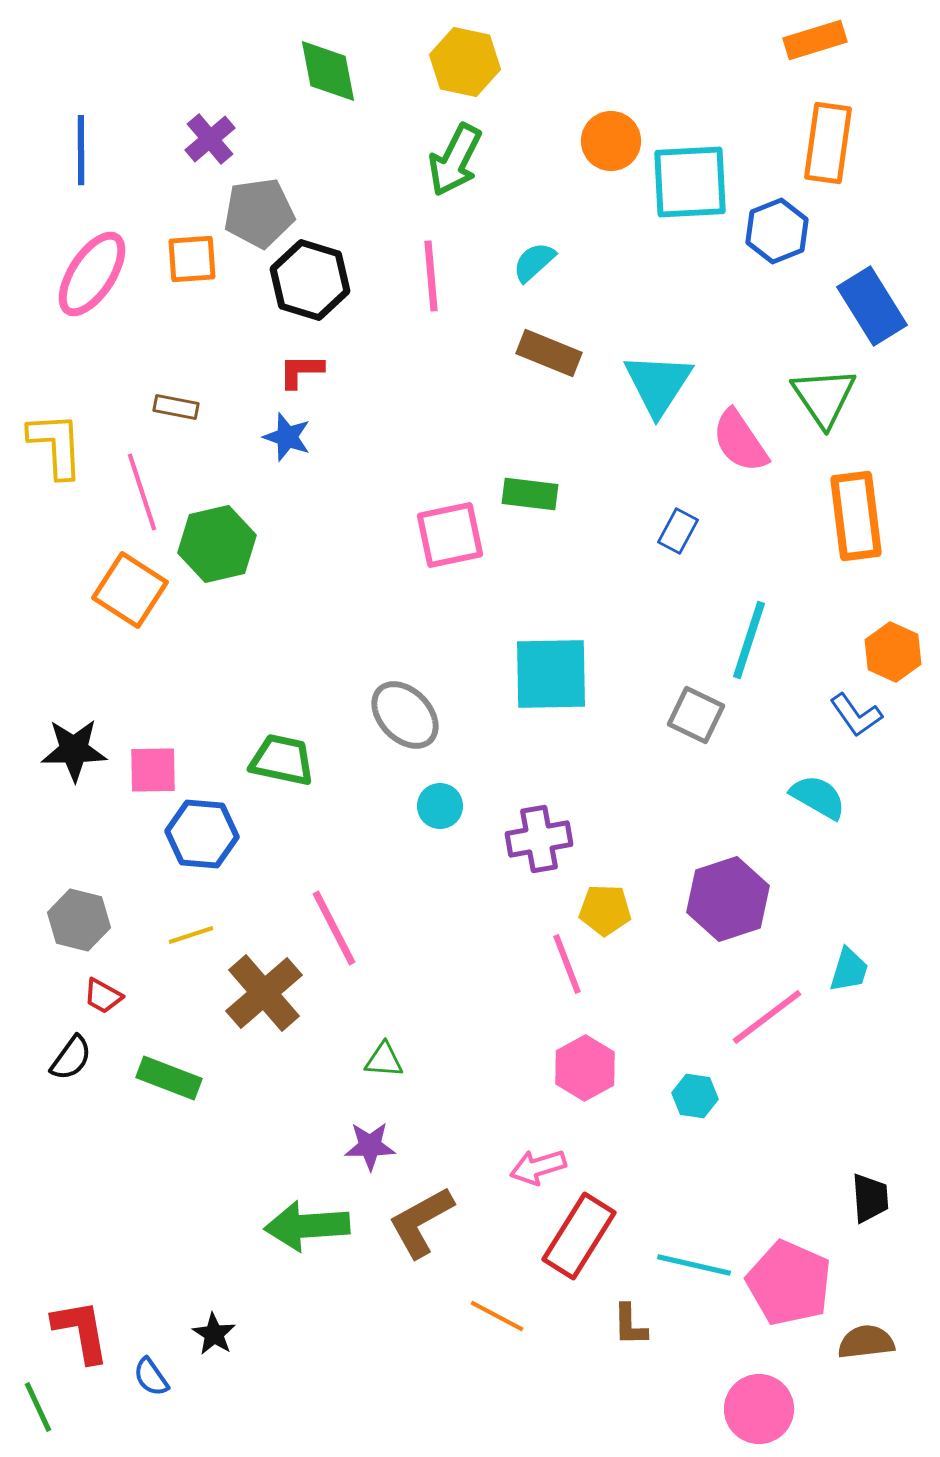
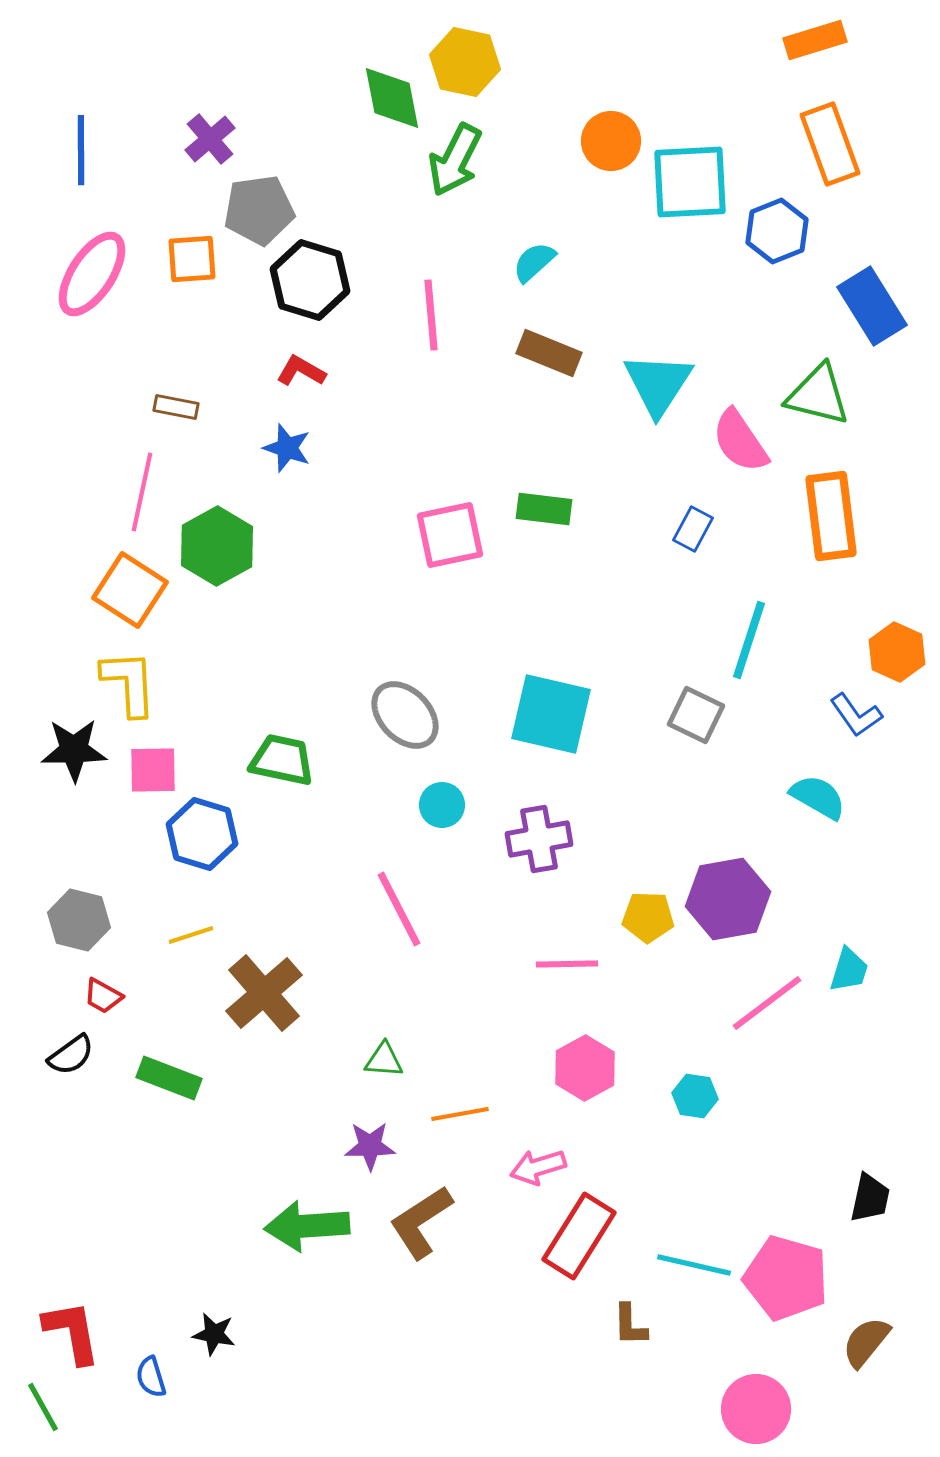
green diamond at (328, 71): moved 64 px right, 27 px down
orange rectangle at (828, 143): moved 2 px right, 1 px down; rotated 28 degrees counterclockwise
gray pentagon at (259, 213): moved 3 px up
pink line at (431, 276): moved 39 px down
red L-shape at (301, 371): rotated 30 degrees clockwise
green triangle at (824, 397): moved 6 px left, 2 px up; rotated 42 degrees counterclockwise
blue star at (287, 437): moved 11 px down
yellow L-shape at (56, 445): moved 73 px right, 238 px down
pink line at (142, 492): rotated 30 degrees clockwise
green rectangle at (530, 494): moved 14 px right, 15 px down
orange rectangle at (856, 516): moved 25 px left
blue rectangle at (678, 531): moved 15 px right, 2 px up
green hexagon at (217, 544): moved 2 px down; rotated 16 degrees counterclockwise
orange hexagon at (893, 652): moved 4 px right
cyan square at (551, 674): moved 40 px down; rotated 14 degrees clockwise
cyan circle at (440, 806): moved 2 px right, 1 px up
blue hexagon at (202, 834): rotated 12 degrees clockwise
purple hexagon at (728, 899): rotated 8 degrees clockwise
yellow pentagon at (605, 910): moved 43 px right, 7 px down
pink line at (334, 928): moved 65 px right, 19 px up
pink line at (567, 964): rotated 70 degrees counterclockwise
pink line at (767, 1017): moved 14 px up
black semicircle at (71, 1058): moved 3 px up; rotated 18 degrees clockwise
black trapezoid at (870, 1198): rotated 16 degrees clockwise
brown L-shape at (421, 1222): rotated 4 degrees counterclockwise
pink pentagon at (789, 1283): moved 3 px left, 5 px up; rotated 8 degrees counterclockwise
orange line at (497, 1316): moved 37 px left, 202 px up; rotated 38 degrees counterclockwise
red L-shape at (81, 1331): moved 9 px left, 1 px down
black star at (214, 1334): rotated 21 degrees counterclockwise
brown semicircle at (866, 1342): rotated 44 degrees counterclockwise
blue semicircle at (151, 1377): rotated 18 degrees clockwise
green line at (38, 1407): moved 5 px right; rotated 4 degrees counterclockwise
pink circle at (759, 1409): moved 3 px left
